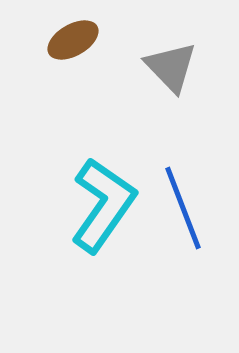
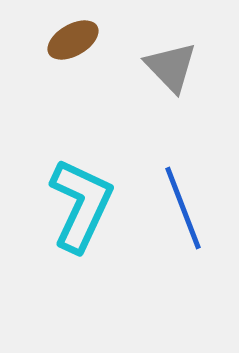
cyan L-shape: moved 22 px left; rotated 10 degrees counterclockwise
